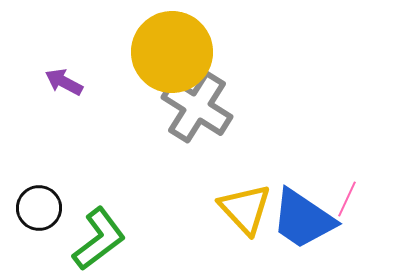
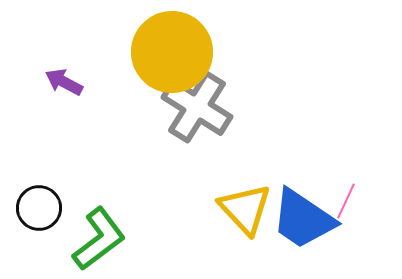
pink line: moved 1 px left, 2 px down
